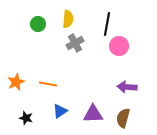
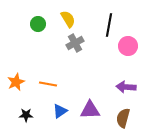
yellow semicircle: rotated 36 degrees counterclockwise
black line: moved 2 px right, 1 px down
pink circle: moved 9 px right
purple arrow: moved 1 px left
purple triangle: moved 3 px left, 4 px up
black star: moved 3 px up; rotated 16 degrees counterclockwise
